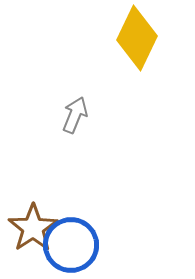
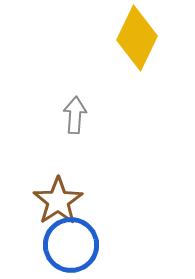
gray arrow: rotated 18 degrees counterclockwise
brown star: moved 25 px right, 27 px up
